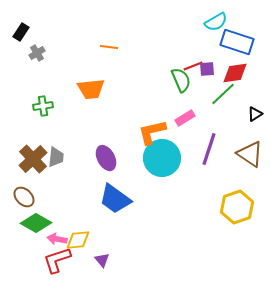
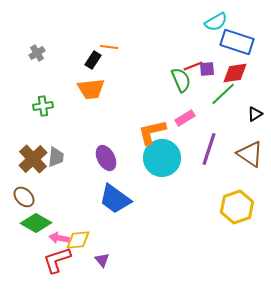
black rectangle: moved 72 px right, 28 px down
pink arrow: moved 2 px right, 1 px up
